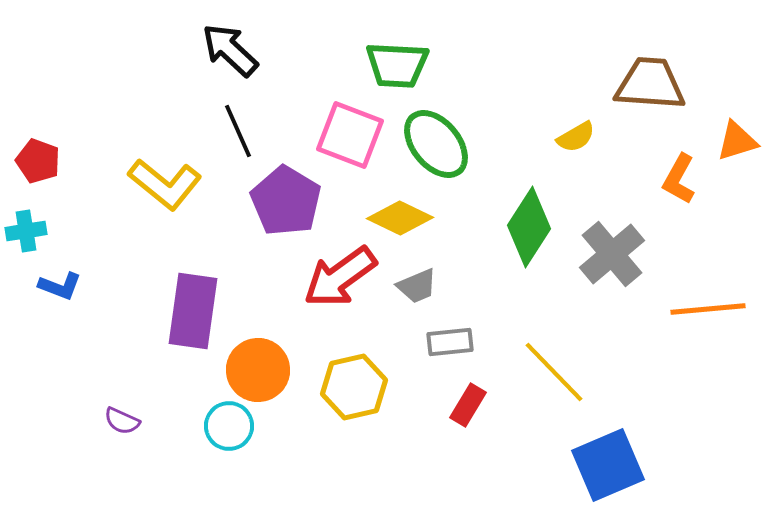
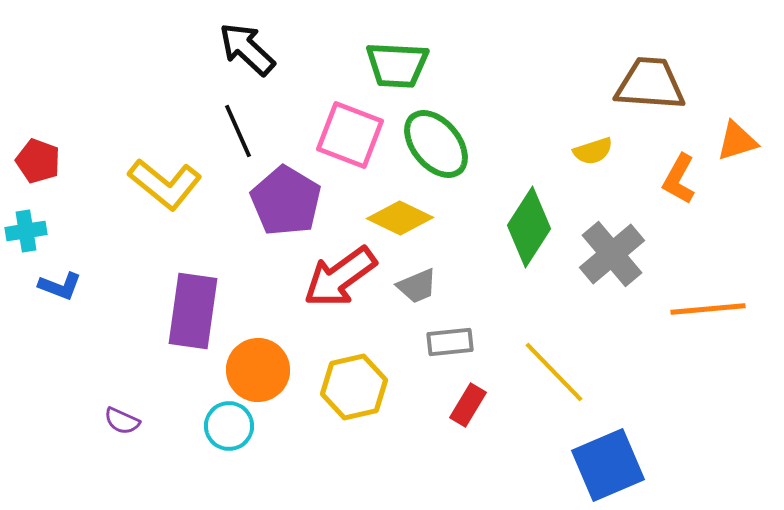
black arrow: moved 17 px right, 1 px up
yellow semicircle: moved 17 px right, 14 px down; rotated 12 degrees clockwise
